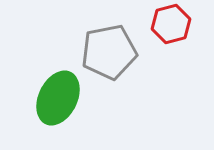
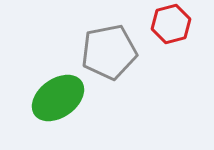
green ellipse: rotated 28 degrees clockwise
